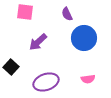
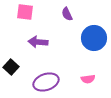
blue circle: moved 10 px right
purple arrow: rotated 48 degrees clockwise
